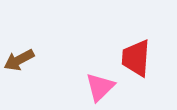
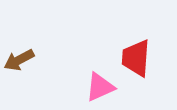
pink triangle: rotated 20 degrees clockwise
